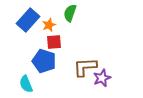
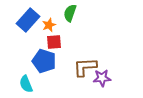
purple star: rotated 18 degrees clockwise
